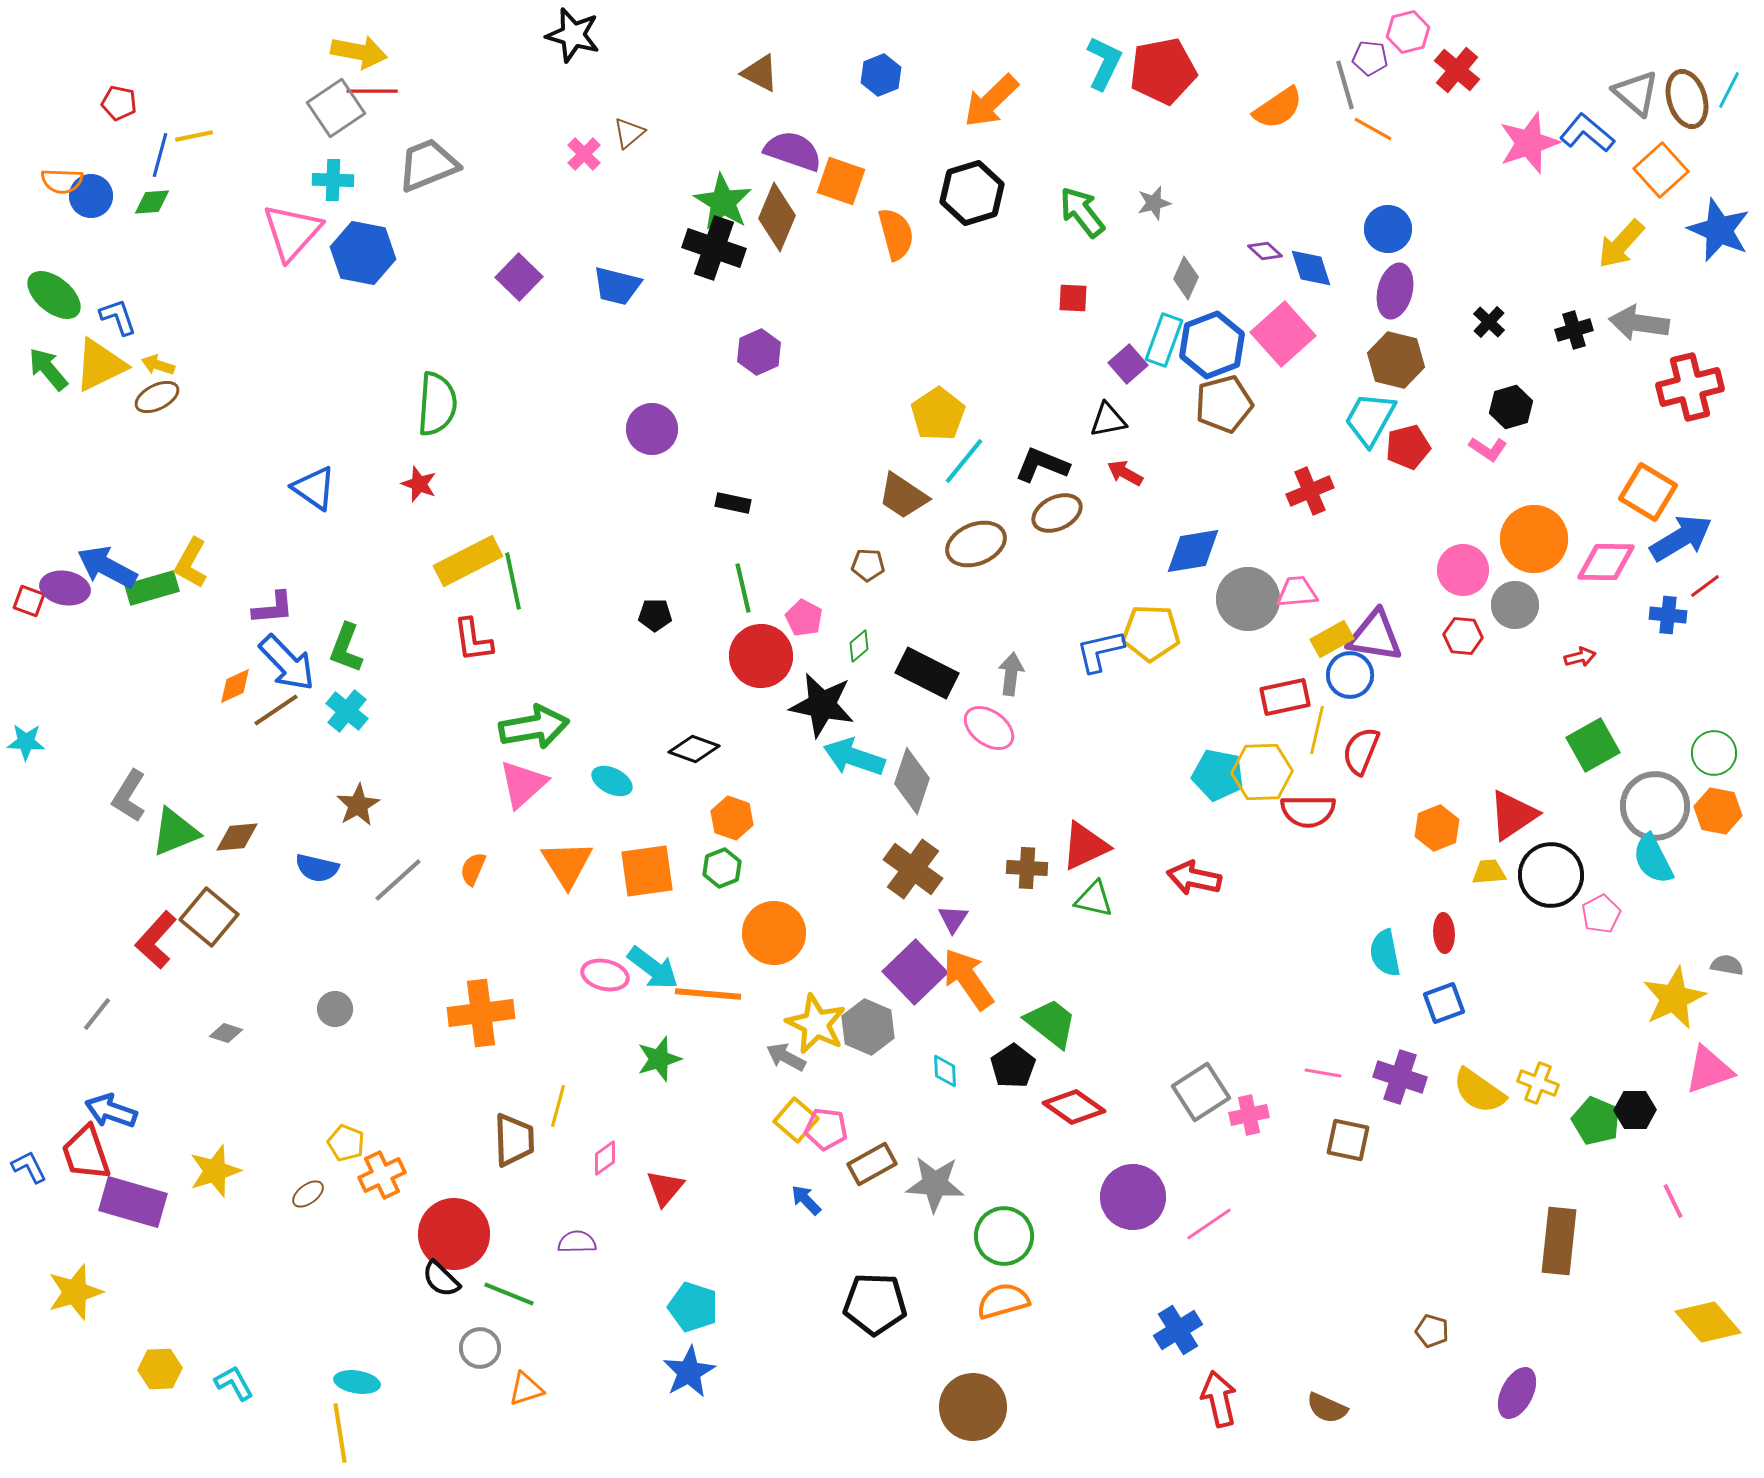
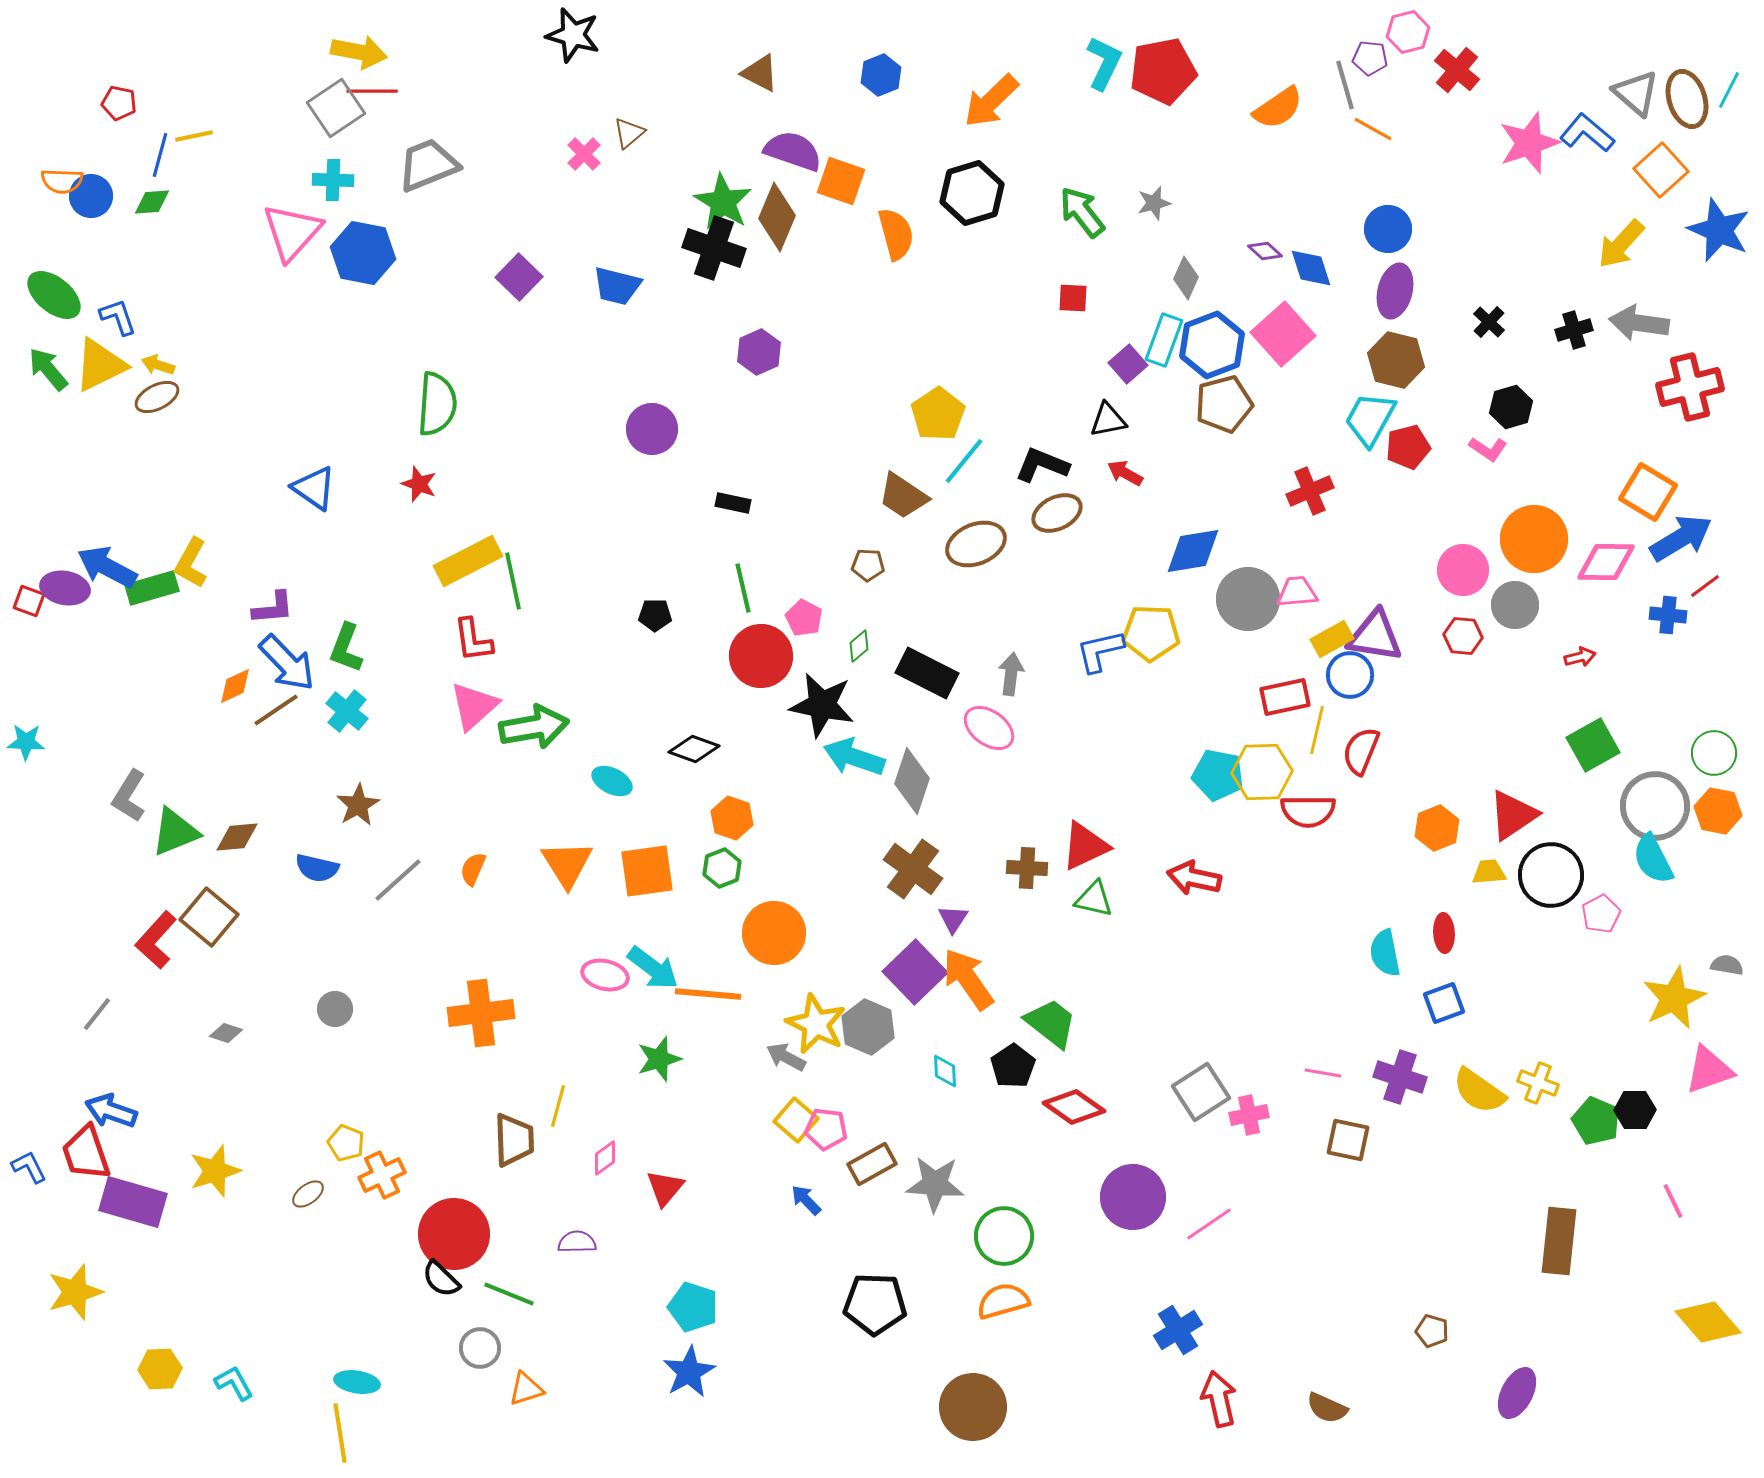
pink triangle at (523, 784): moved 49 px left, 78 px up
